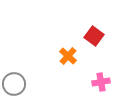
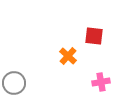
red square: rotated 30 degrees counterclockwise
gray circle: moved 1 px up
